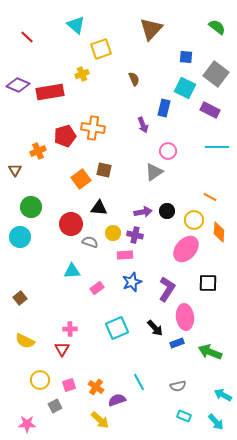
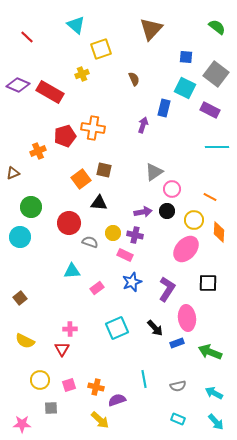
red rectangle at (50, 92): rotated 40 degrees clockwise
purple arrow at (143, 125): rotated 140 degrees counterclockwise
pink circle at (168, 151): moved 4 px right, 38 px down
brown triangle at (15, 170): moved 2 px left, 3 px down; rotated 40 degrees clockwise
black triangle at (99, 208): moved 5 px up
red circle at (71, 224): moved 2 px left, 1 px up
pink rectangle at (125, 255): rotated 28 degrees clockwise
pink ellipse at (185, 317): moved 2 px right, 1 px down
cyan line at (139, 382): moved 5 px right, 3 px up; rotated 18 degrees clockwise
orange cross at (96, 387): rotated 21 degrees counterclockwise
cyan arrow at (223, 395): moved 9 px left, 2 px up
gray square at (55, 406): moved 4 px left, 2 px down; rotated 24 degrees clockwise
cyan rectangle at (184, 416): moved 6 px left, 3 px down
pink star at (27, 424): moved 5 px left
